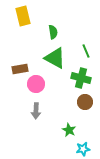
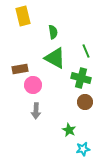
pink circle: moved 3 px left, 1 px down
